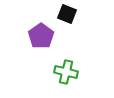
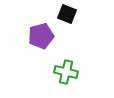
purple pentagon: rotated 20 degrees clockwise
